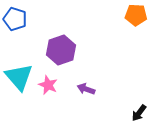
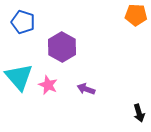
blue pentagon: moved 8 px right, 3 px down
purple hexagon: moved 1 px right, 3 px up; rotated 12 degrees counterclockwise
black arrow: rotated 54 degrees counterclockwise
